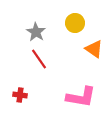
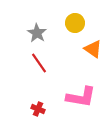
gray star: moved 1 px right, 1 px down
orange triangle: moved 1 px left
red line: moved 4 px down
red cross: moved 18 px right, 14 px down; rotated 16 degrees clockwise
